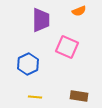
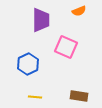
pink square: moved 1 px left
